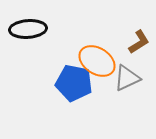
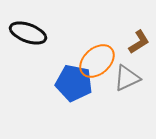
black ellipse: moved 4 px down; rotated 24 degrees clockwise
orange ellipse: rotated 75 degrees counterclockwise
